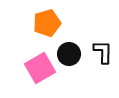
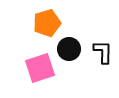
black circle: moved 5 px up
pink square: rotated 12 degrees clockwise
